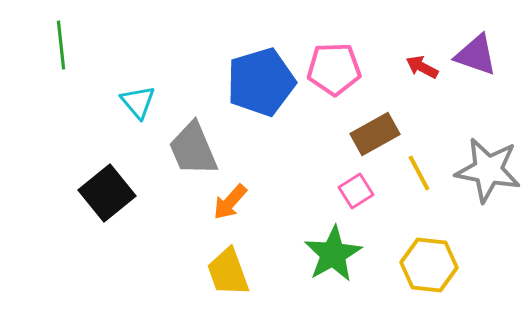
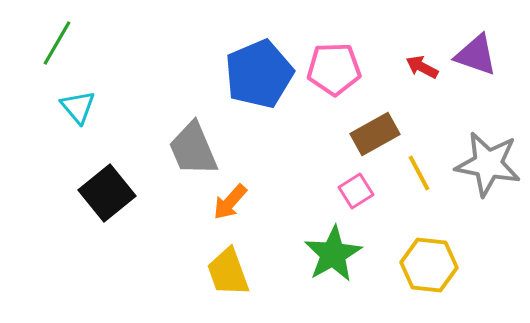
green line: moved 4 px left, 2 px up; rotated 36 degrees clockwise
blue pentagon: moved 2 px left, 8 px up; rotated 6 degrees counterclockwise
cyan triangle: moved 60 px left, 5 px down
gray star: moved 6 px up
